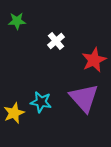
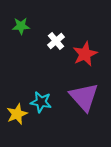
green star: moved 4 px right, 5 px down
red star: moved 9 px left, 6 px up
purple triangle: moved 1 px up
yellow star: moved 3 px right, 1 px down
